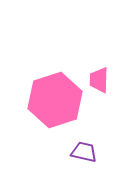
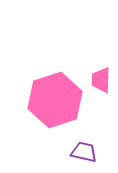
pink trapezoid: moved 2 px right
